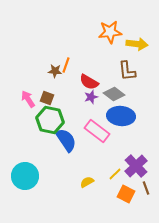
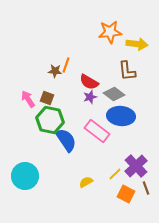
purple star: moved 1 px left
yellow semicircle: moved 1 px left
